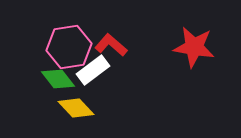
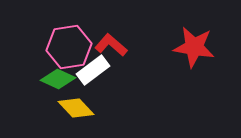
green diamond: rotated 28 degrees counterclockwise
